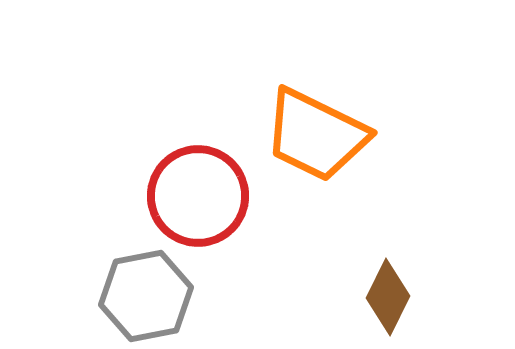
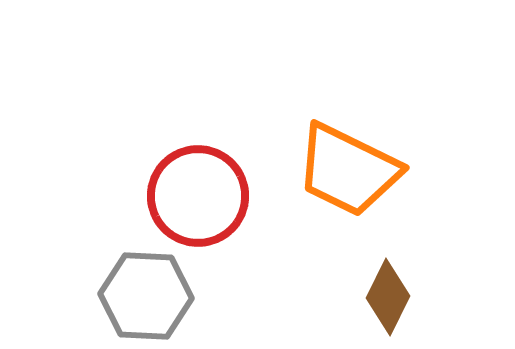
orange trapezoid: moved 32 px right, 35 px down
gray hexagon: rotated 14 degrees clockwise
